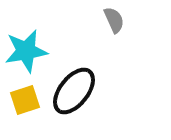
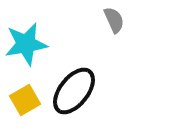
cyan star: moved 7 px up
yellow square: rotated 12 degrees counterclockwise
